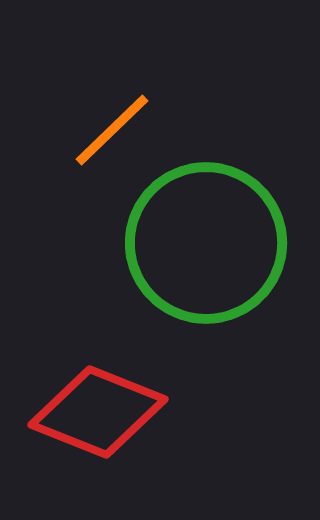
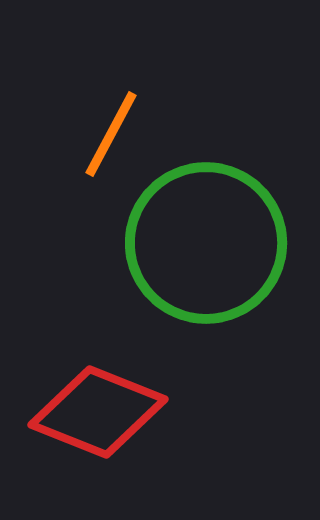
orange line: moved 1 px left, 4 px down; rotated 18 degrees counterclockwise
